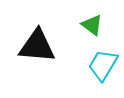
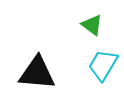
black triangle: moved 27 px down
